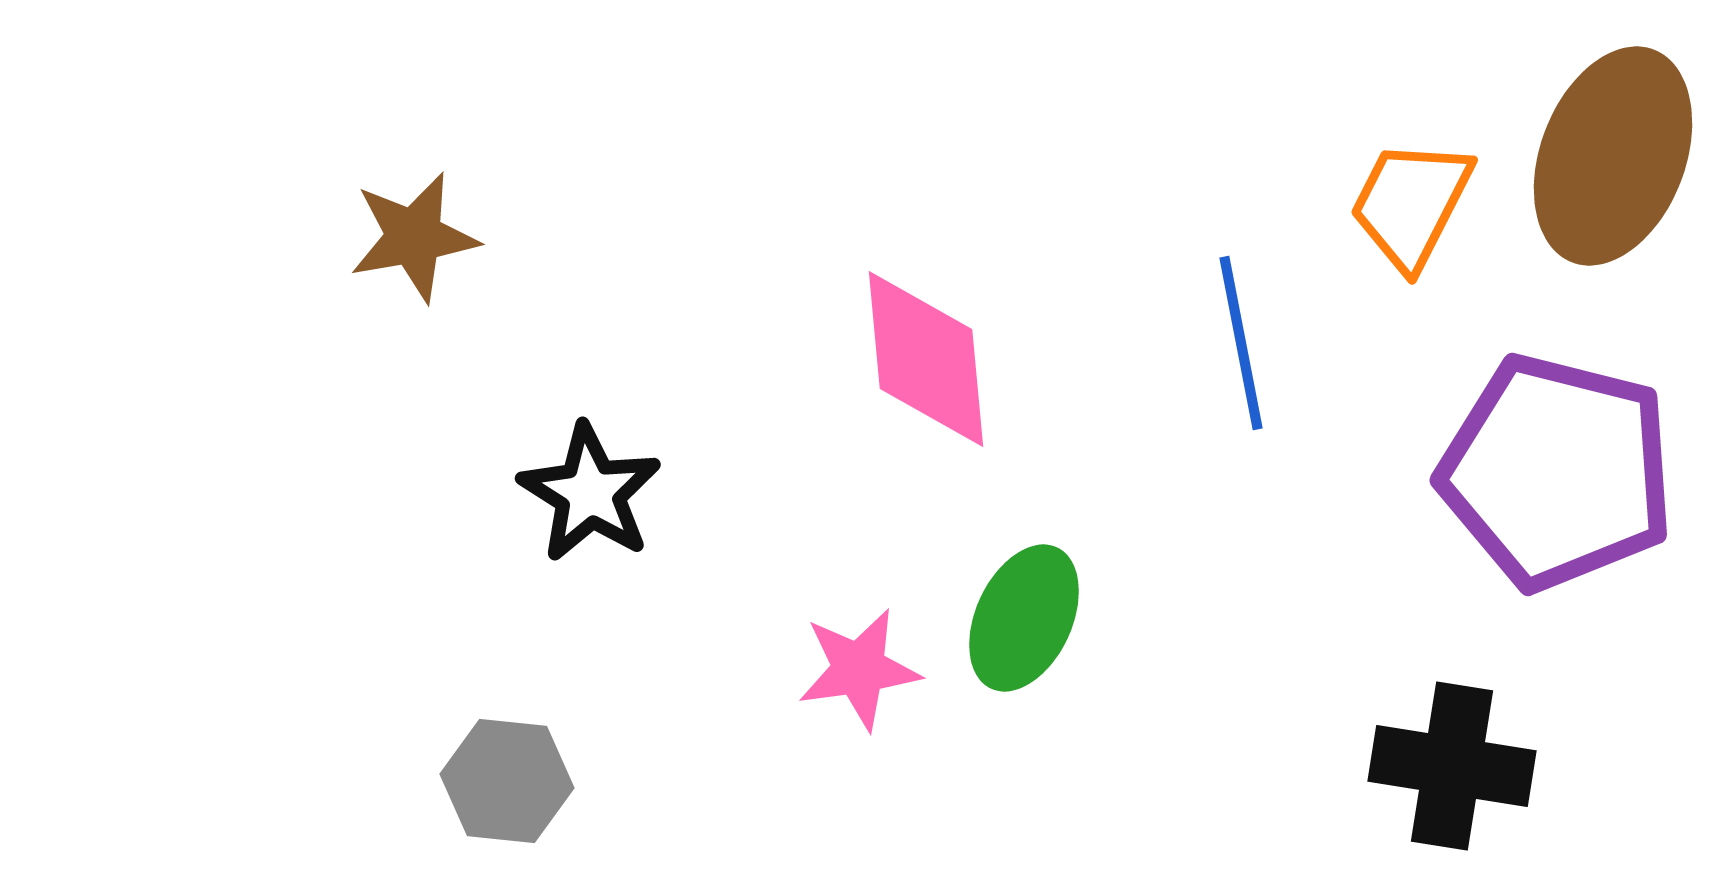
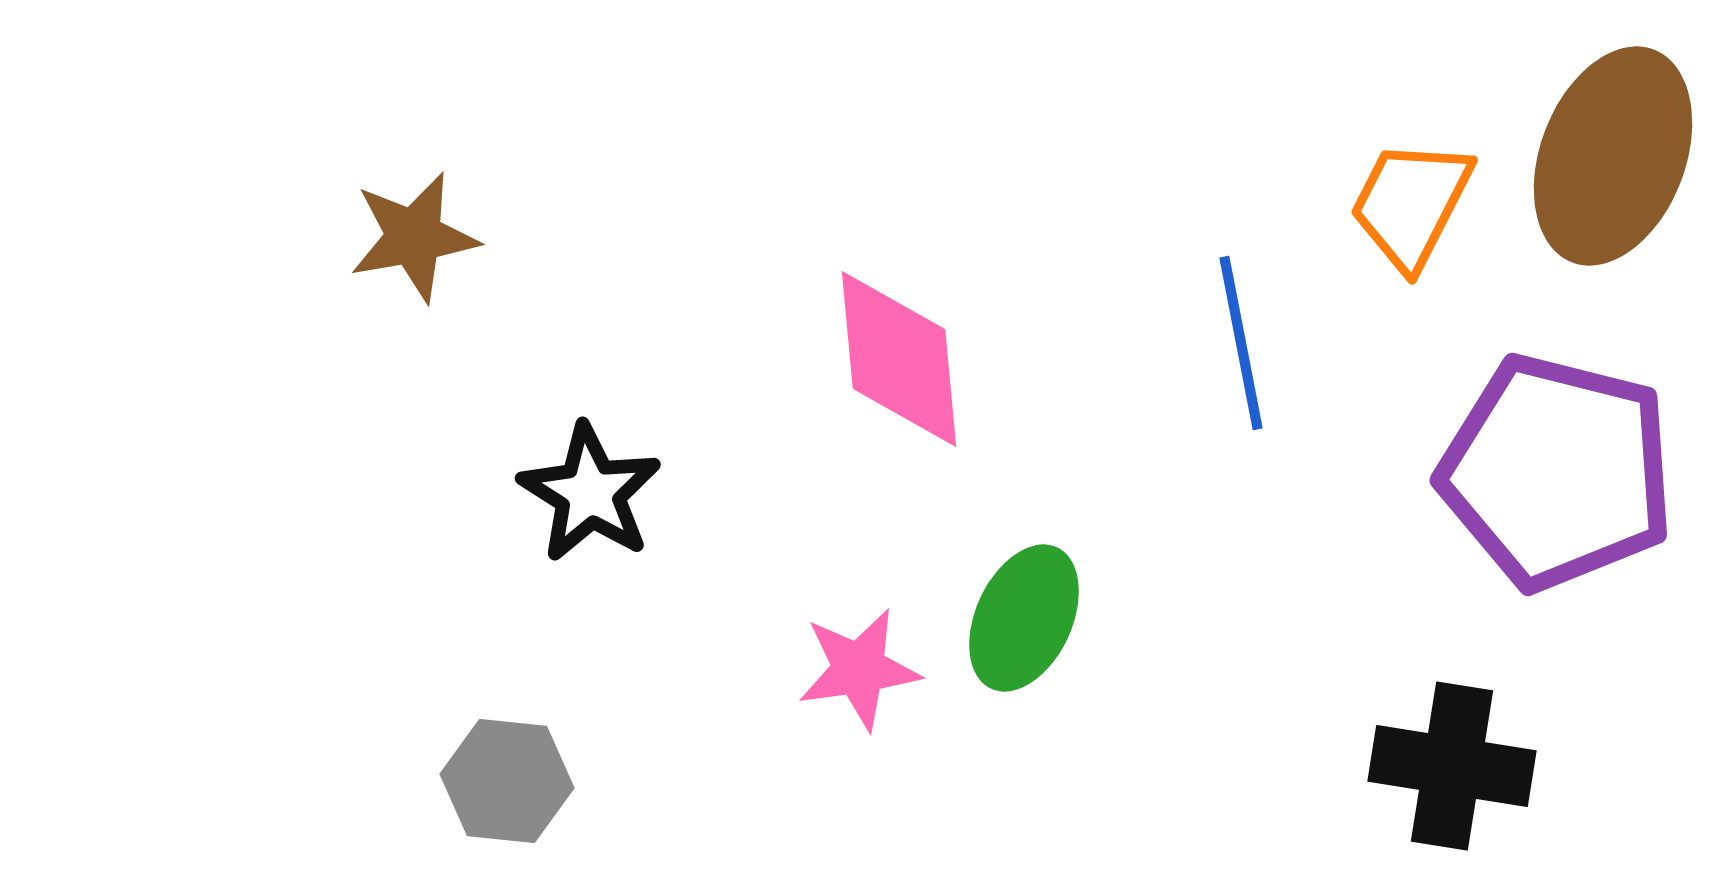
pink diamond: moved 27 px left
